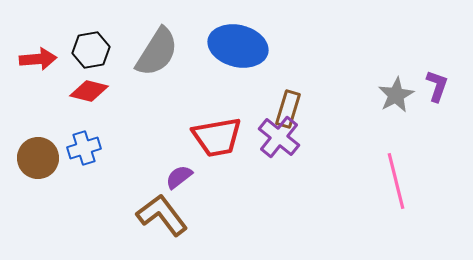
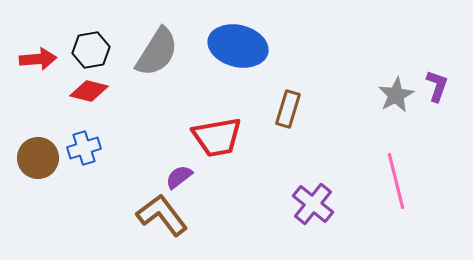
purple cross: moved 34 px right, 67 px down
